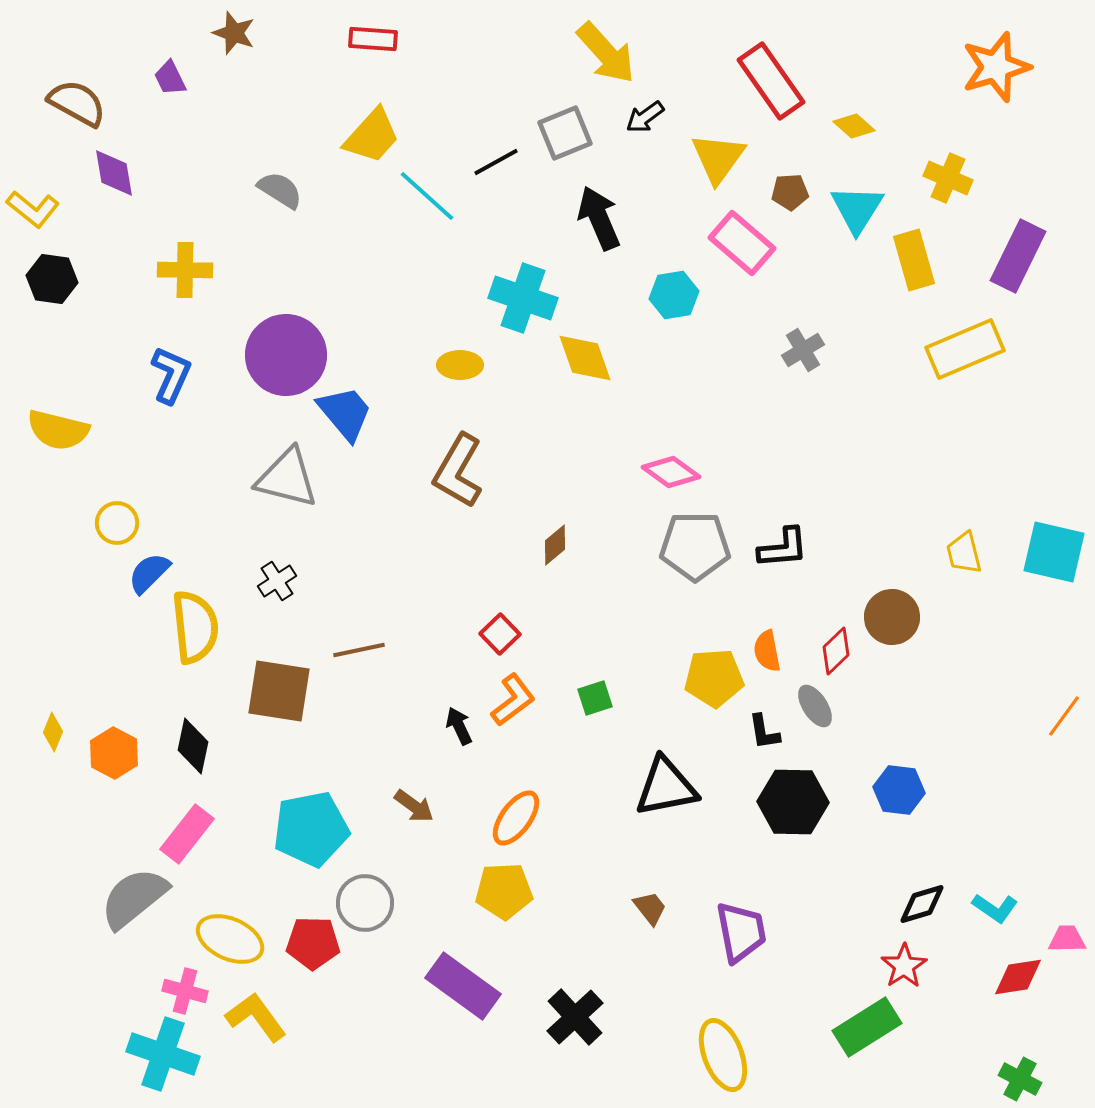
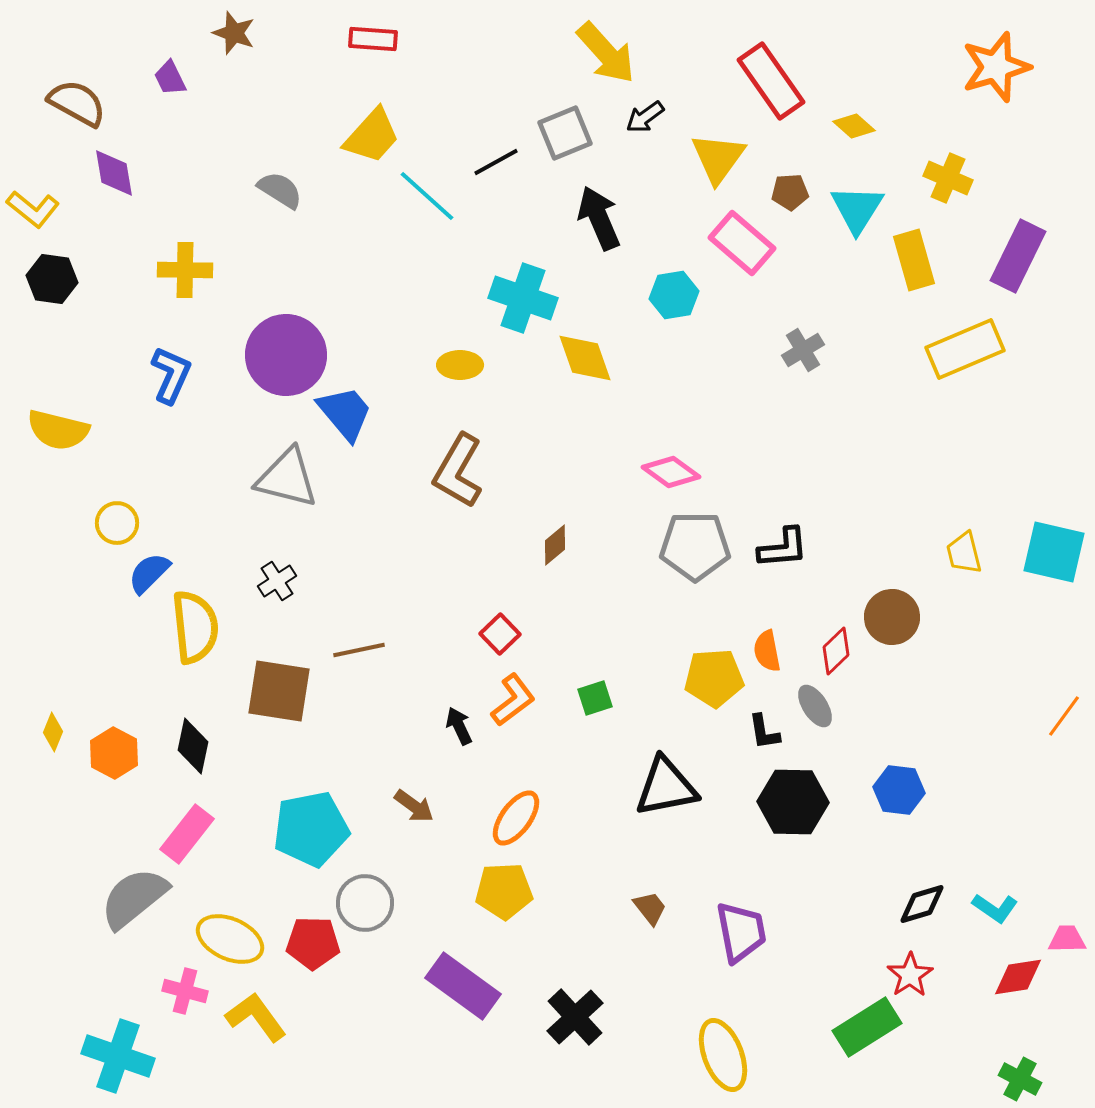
red star at (904, 966): moved 6 px right, 9 px down
cyan cross at (163, 1054): moved 45 px left, 2 px down
